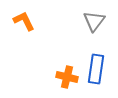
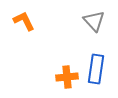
gray triangle: rotated 20 degrees counterclockwise
orange cross: rotated 20 degrees counterclockwise
